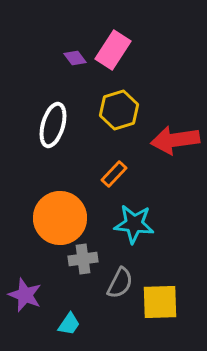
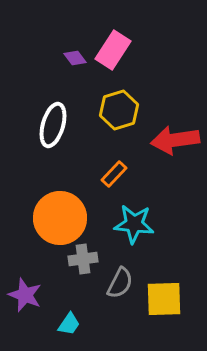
yellow square: moved 4 px right, 3 px up
